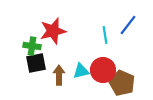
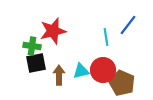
cyan line: moved 1 px right, 2 px down
